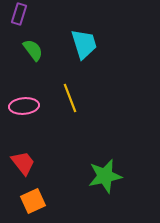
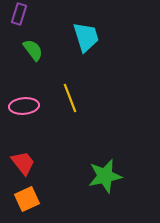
cyan trapezoid: moved 2 px right, 7 px up
orange square: moved 6 px left, 2 px up
